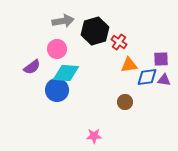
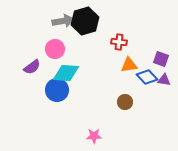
black hexagon: moved 10 px left, 10 px up
red cross: rotated 28 degrees counterclockwise
pink circle: moved 2 px left
purple square: rotated 21 degrees clockwise
blue diamond: rotated 55 degrees clockwise
